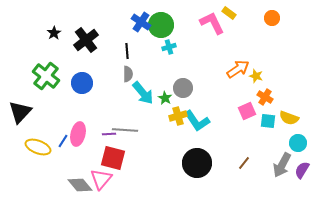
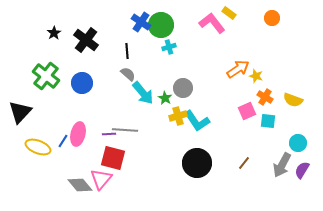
pink L-shape: rotated 12 degrees counterclockwise
black cross: rotated 15 degrees counterclockwise
gray semicircle: rotated 49 degrees counterclockwise
yellow semicircle: moved 4 px right, 18 px up
